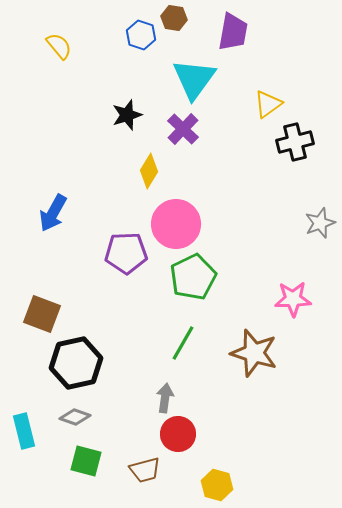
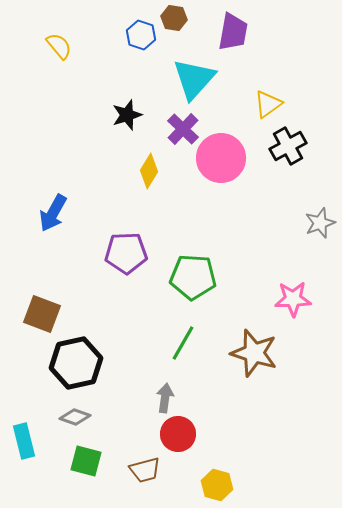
cyan triangle: rotated 6 degrees clockwise
black cross: moved 7 px left, 4 px down; rotated 15 degrees counterclockwise
pink circle: moved 45 px right, 66 px up
green pentagon: rotated 30 degrees clockwise
cyan rectangle: moved 10 px down
